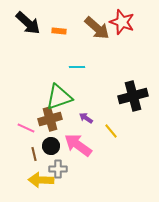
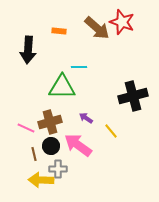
black arrow: moved 27 px down; rotated 52 degrees clockwise
cyan line: moved 2 px right
green triangle: moved 3 px right, 10 px up; rotated 20 degrees clockwise
brown cross: moved 3 px down
